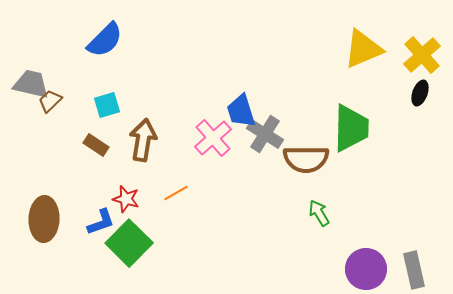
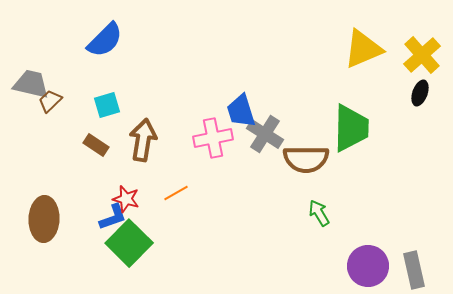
pink cross: rotated 30 degrees clockwise
blue L-shape: moved 12 px right, 5 px up
purple circle: moved 2 px right, 3 px up
